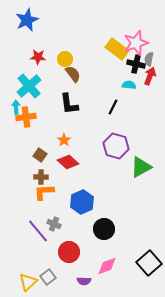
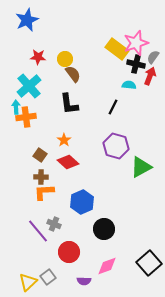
gray semicircle: moved 4 px right, 2 px up; rotated 24 degrees clockwise
